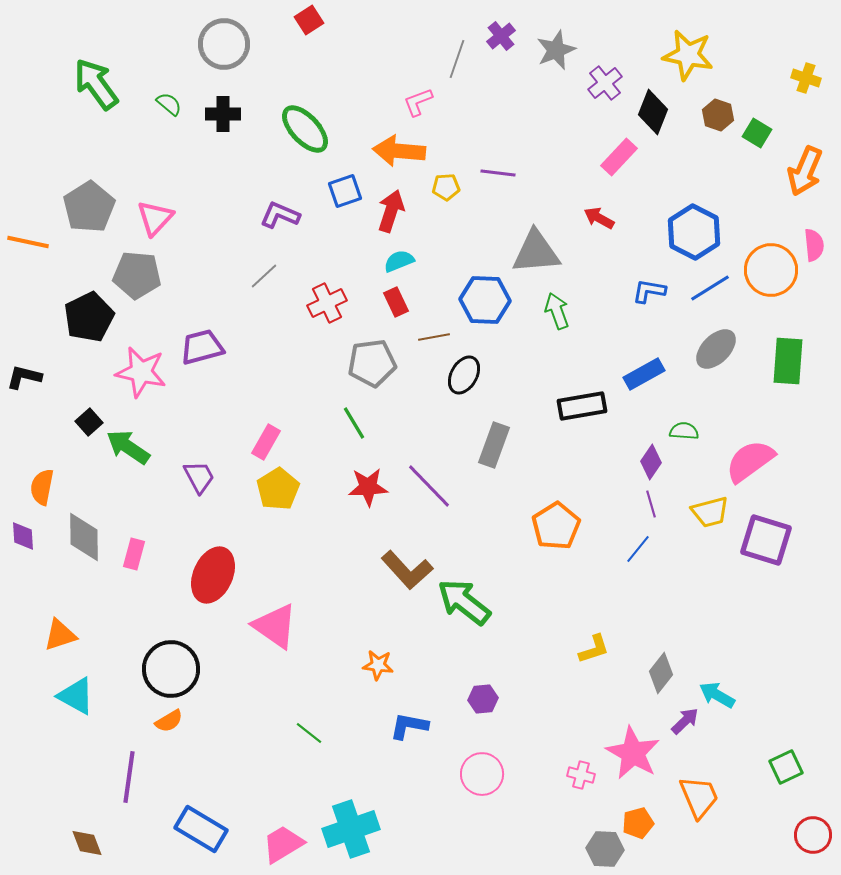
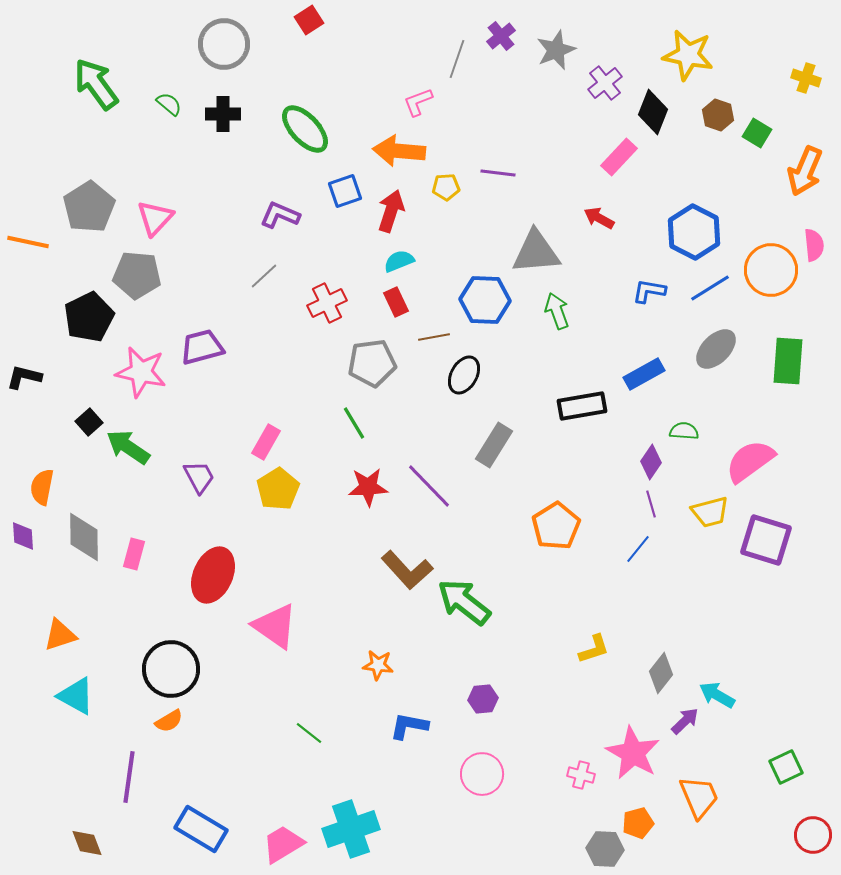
gray rectangle at (494, 445): rotated 12 degrees clockwise
